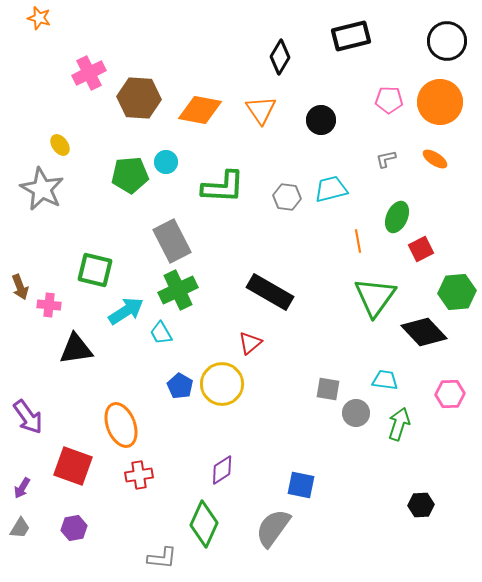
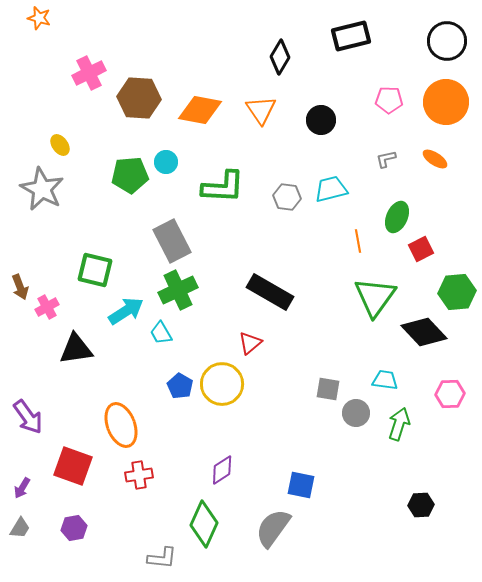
orange circle at (440, 102): moved 6 px right
pink cross at (49, 305): moved 2 px left, 2 px down; rotated 35 degrees counterclockwise
